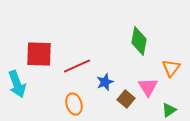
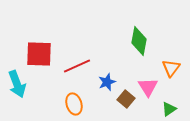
blue star: moved 2 px right
green triangle: moved 1 px up
